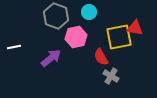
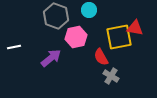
cyan circle: moved 2 px up
